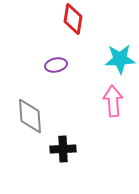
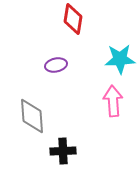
gray diamond: moved 2 px right
black cross: moved 2 px down
